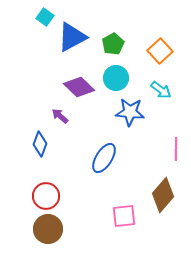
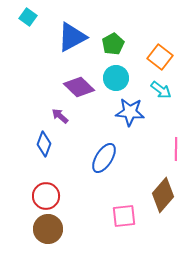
cyan square: moved 17 px left
orange square: moved 6 px down; rotated 10 degrees counterclockwise
blue diamond: moved 4 px right
